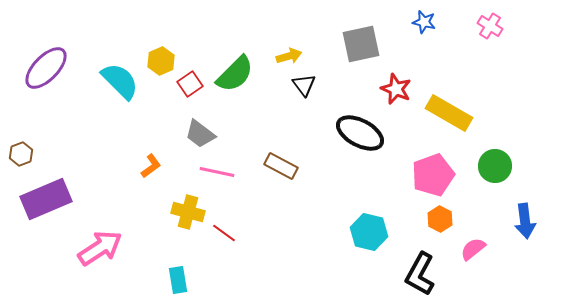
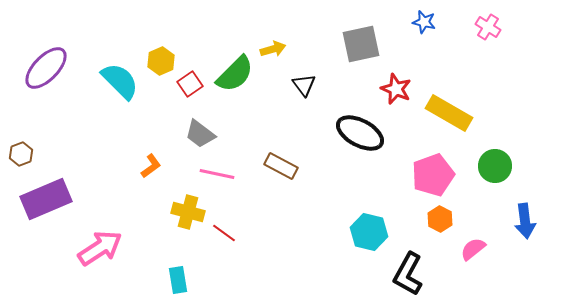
pink cross: moved 2 px left, 1 px down
yellow arrow: moved 16 px left, 7 px up
pink line: moved 2 px down
black L-shape: moved 12 px left
